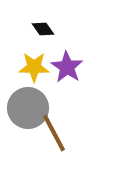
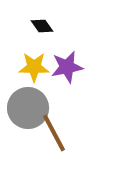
black diamond: moved 1 px left, 3 px up
purple star: rotated 28 degrees clockwise
